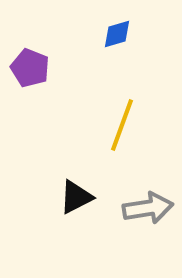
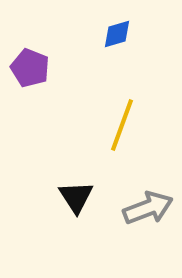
black triangle: rotated 36 degrees counterclockwise
gray arrow: rotated 12 degrees counterclockwise
